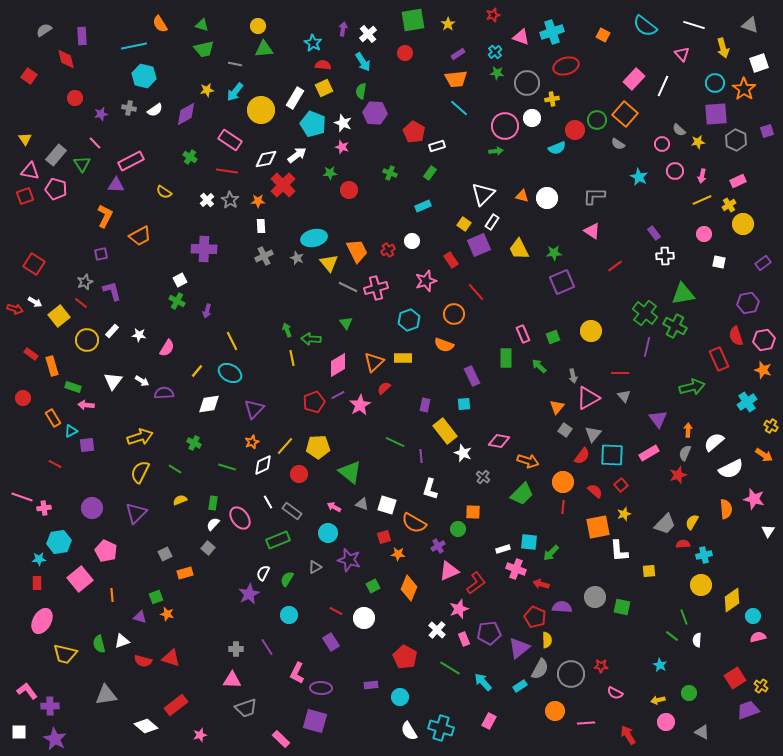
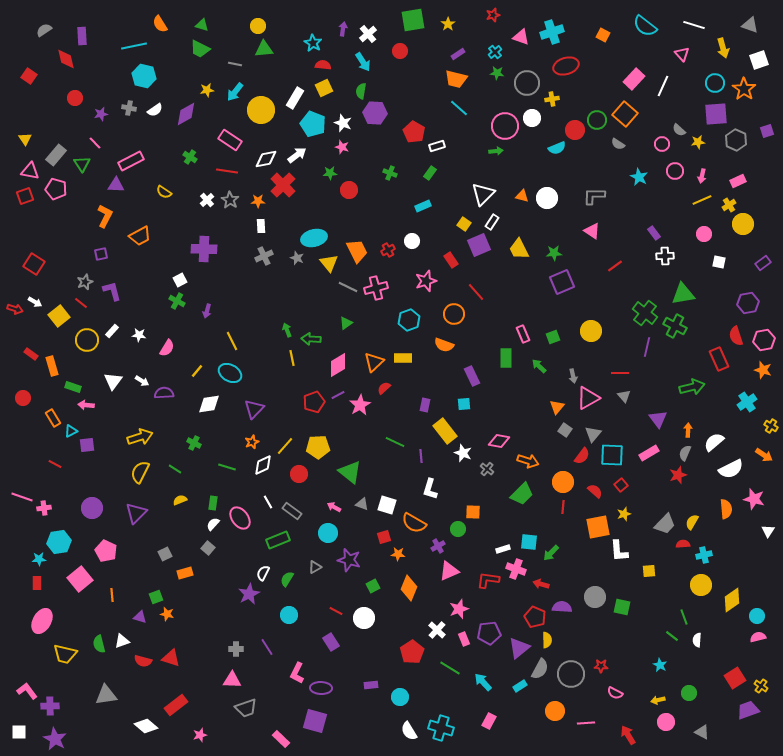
green trapezoid at (204, 49): moved 4 px left; rotated 40 degrees clockwise
red circle at (405, 53): moved 5 px left, 2 px up
white square at (759, 63): moved 3 px up
orange trapezoid at (456, 79): rotated 20 degrees clockwise
green triangle at (346, 323): rotated 32 degrees clockwise
gray cross at (483, 477): moved 4 px right, 8 px up
red L-shape at (476, 583): moved 12 px right, 3 px up; rotated 135 degrees counterclockwise
cyan circle at (753, 616): moved 4 px right
red pentagon at (405, 657): moved 7 px right, 5 px up; rotated 10 degrees clockwise
